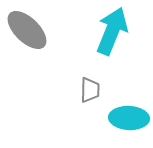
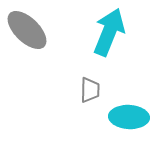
cyan arrow: moved 3 px left, 1 px down
cyan ellipse: moved 1 px up
